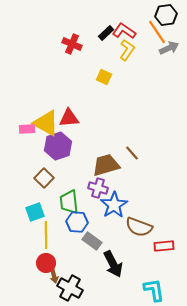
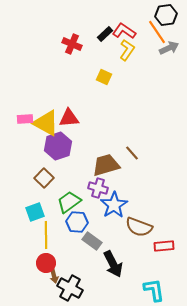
black rectangle: moved 1 px left, 1 px down
pink rectangle: moved 2 px left, 10 px up
green trapezoid: rotated 60 degrees clockwise
